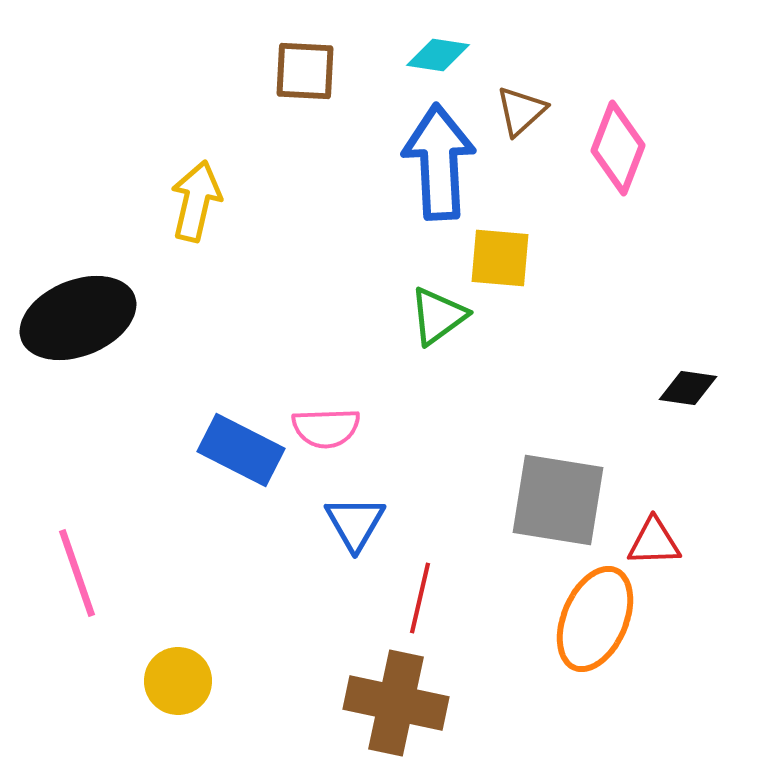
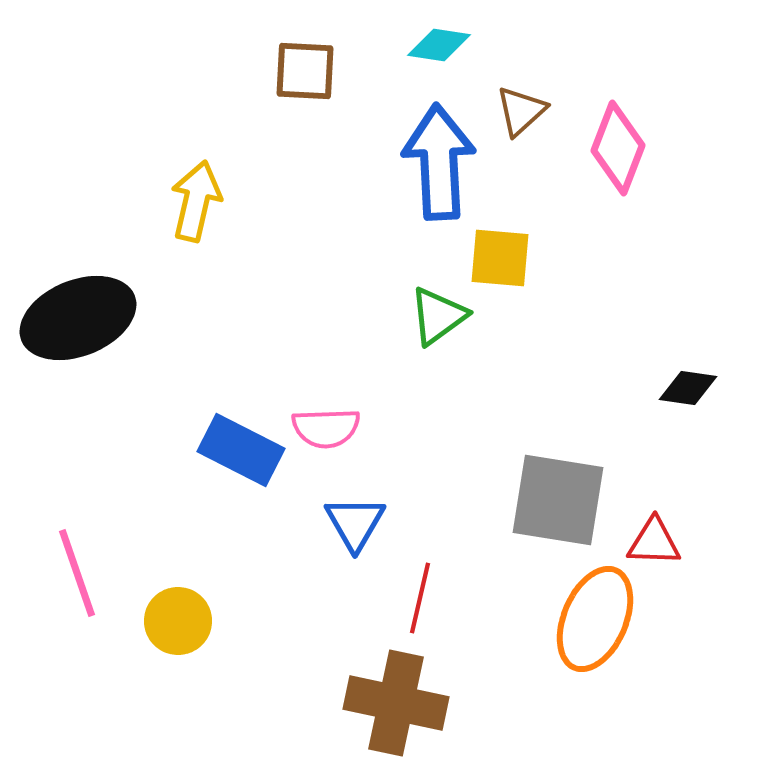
cyan diamond: moved 1 px right, 10 px up
red triangle: rotated 4 degrees clockwise
yellow circle: moved 60 px up
